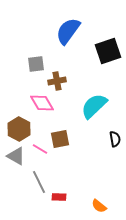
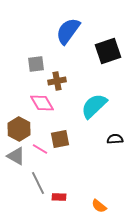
black semicircle: rotated 84 degrees counterclockwise
gray line: moved 1 px left, 1 px down
